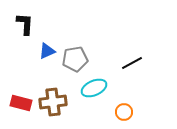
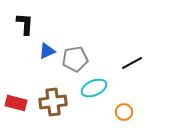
red rectangle: moved 5 px left
